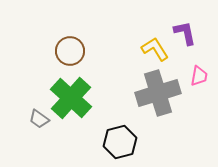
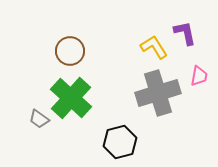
yellow L-shape: moved 1 px left, 2 px up
